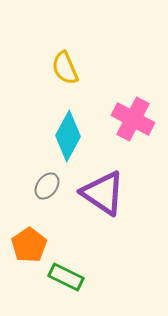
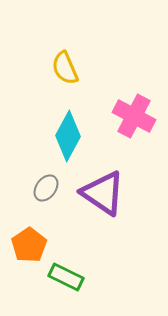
pink cross: moved 1 px right, 3 px up
gray ellipse: moved 1 px left, 2 px down
